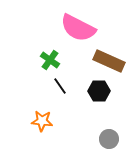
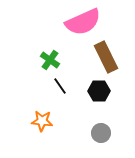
pink semicircle: moved 5 px right, 6 px up; rotated 51 degrees counterclockwise
brown rectangle: moved 3 px left, 4 px up; rotated 40 degrees clockwise
gray circle: moved 8 px left, 6 px up
